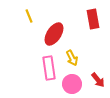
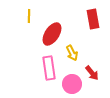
yellow line: rotated 24 degrees clockwise
red ellipse: moved 2 px left
yellow arrow: moved 5 px up
red arrow: moved 6 px left, 7 px up
